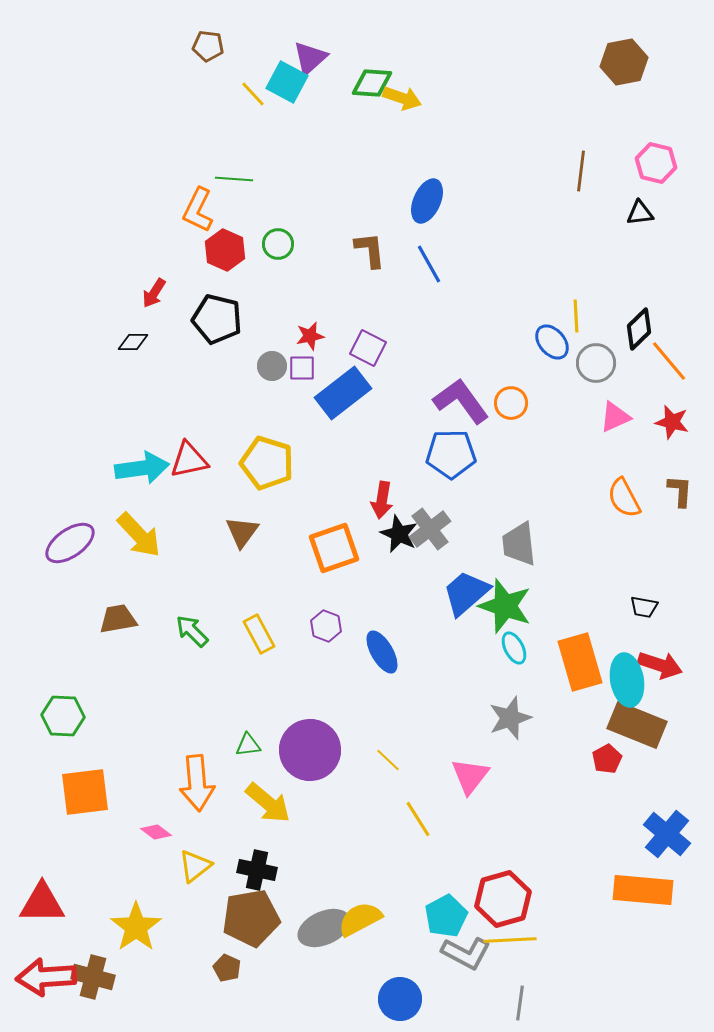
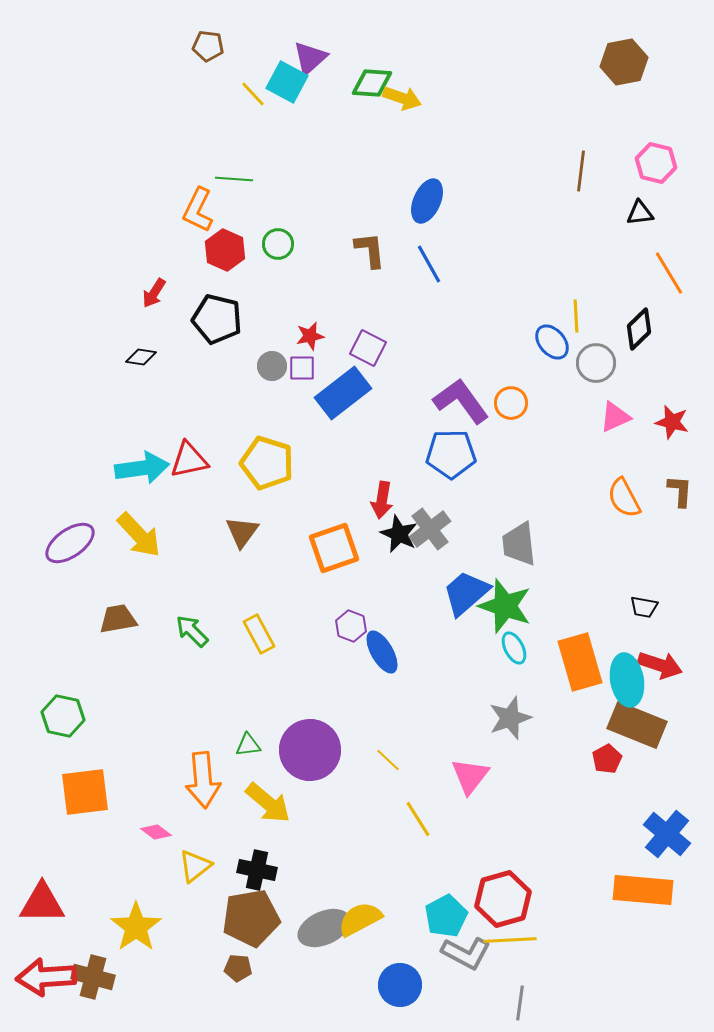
black diamond at (133, 342): moved 8 px right, 15 px down; rotated 8 degrees clockwise
orange line at (669, 361): moved 88 px up; rotated 9 degrees clockwise
purple hexagon at (326, 626): moved 25 px right
green hexagon at (63, 716): rotated 9 degrees clockwise
orange arrow at (197, 783): moved 6 px right, 3 px up
brown pentagon at (227, 968): moved 11 px right; rotated 20 degrees counterclockwise
blue circle at (400, 999): moved 14 px up
